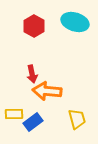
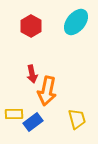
cyan ellipse: moved 1 px right; rotated 68 degrees counterclockwise
red hexagon: moved 3 px left
orange arrow: rotated 84 degrees counterclockwise
